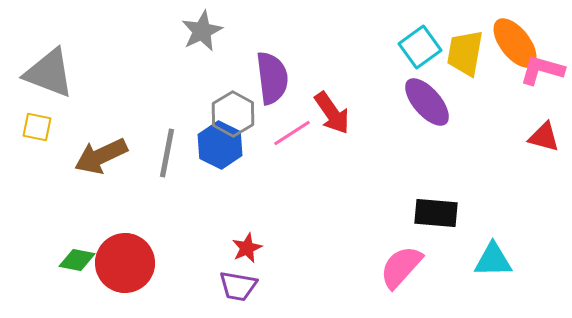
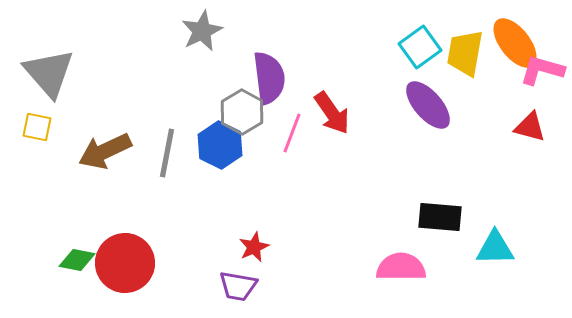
gray triangle: rotated 28 degrees clockwise
purple semicircle: moved 3 px left
purple ellipse: moved 1 px right, 3 px down
gray hexagon: moved 9 px right, 2 px up
pink line: rotated 36 degrees counterclockwise
red triangle: moved 14 px left, 10 px up
brown arrow: moved 4 px right, 5 px up
black rectangle: moved 4 px right, 4 px down
red star: moved 7 px right, 1 px up
cyan triangle: moved 2 px right, 12 px up
pink semicircle: rotated 48 degrees clockwise
